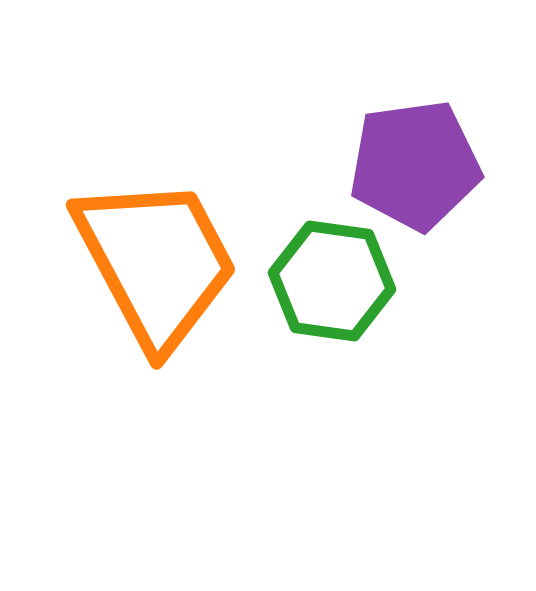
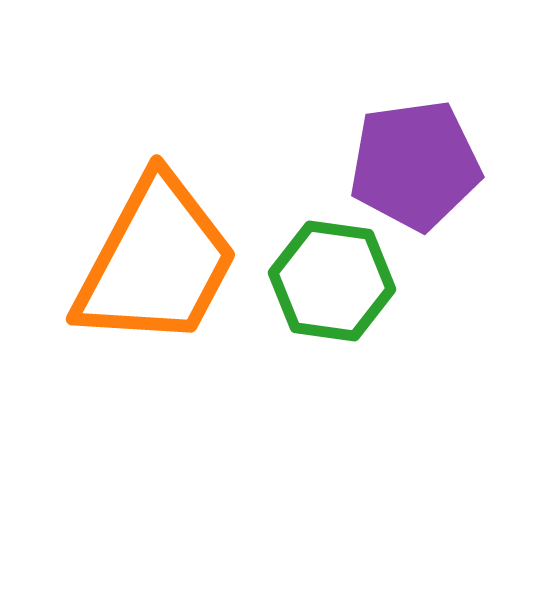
orange trapezoid: rotated 56 degrees clockwise
